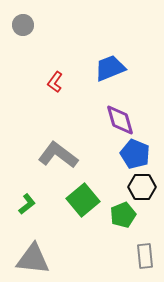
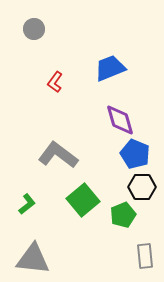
gray circle: moved 11 px right, 4 px down
